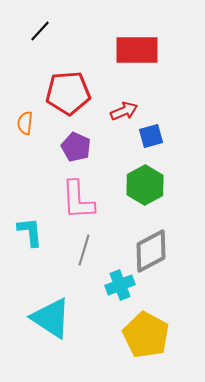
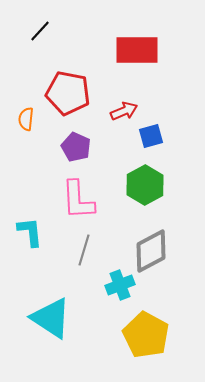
red pentagon: rotated 15 degrees clockwise
orange semicircle: moved 1 px right, 4 px up
